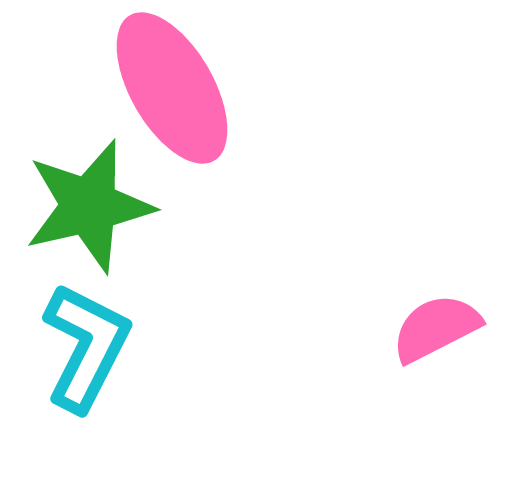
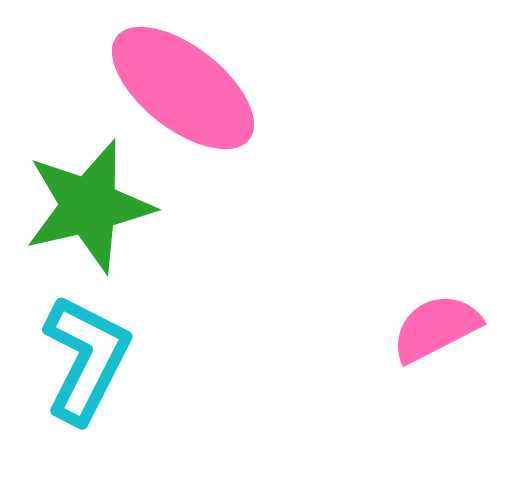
pink ellipse: moved 11 px right; rotated 22 degrees counterclockwise
cyan L-shape: moved 12 px down
